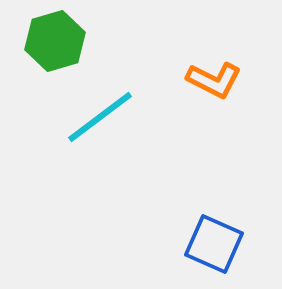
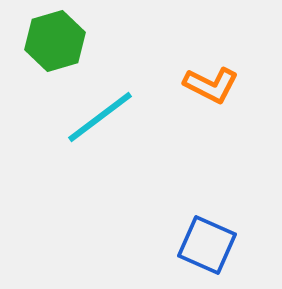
orange L-shape: moved 3 px left, 5 px down
blue square: moved 7 px left, 1 px down
